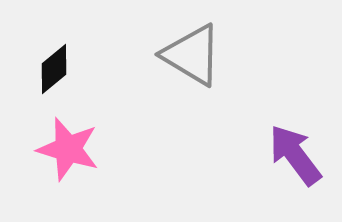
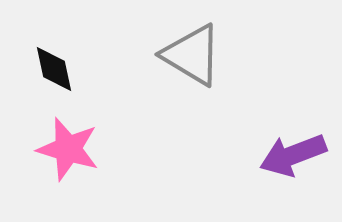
black diamond: rotated 63 degrees counterclockwise
purple arrow: moved 2 px left; rotated 74 degrees counterclockwise
